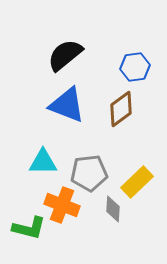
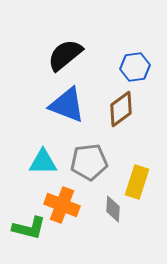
gray pentagon: moved 11 px up
yellow rectangle: rotated 28 degrees counterclockwise
